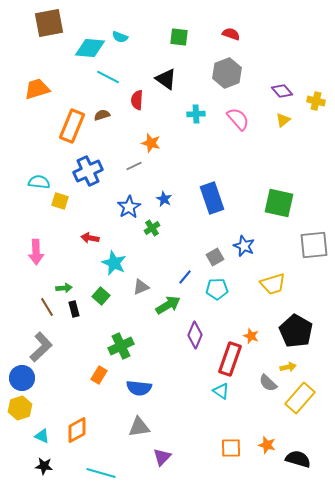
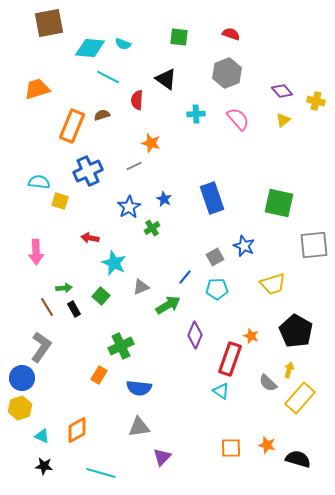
cyan semicircle at (120, 37): moved 3 px right, 7 px down
black rectangle at (74, 309): rotated 14 degrees counterclockwise
gray L-shape at (41, 347): rotated 12 degrees counterclockwise
yellow arrow at (288, 367): moved 1 px right, 3 px down; rotated 63 degrees counterclockwise
